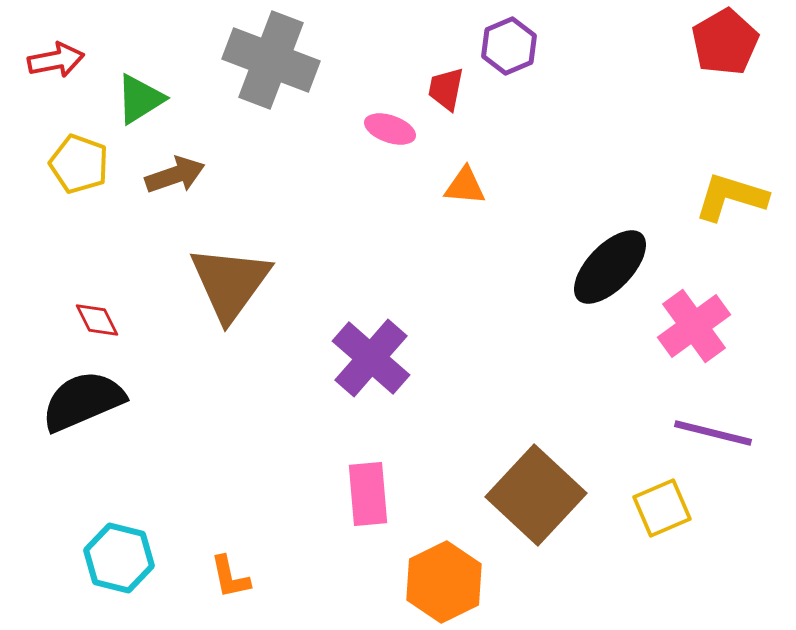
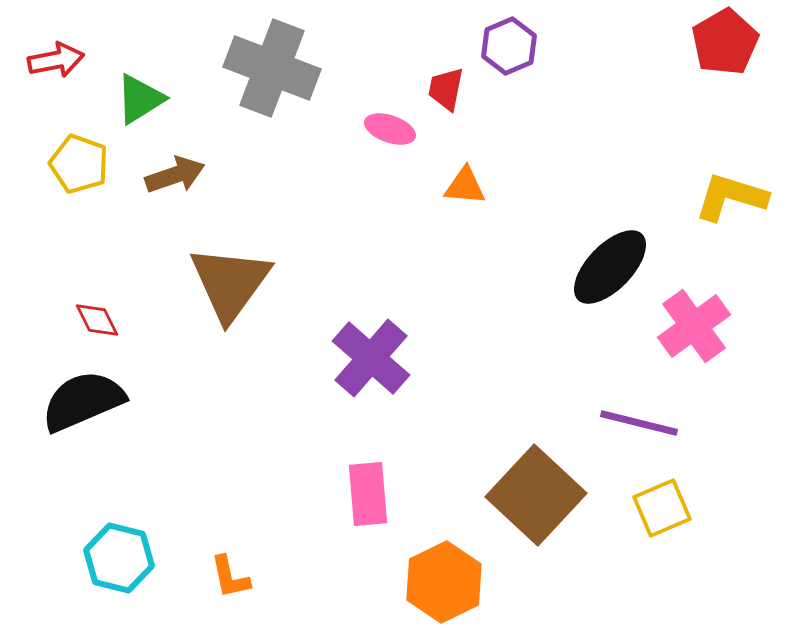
gray cross: moved 1 px right, 8 px down
purple line: moved 74 px left, 10 px up
